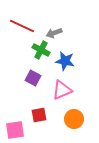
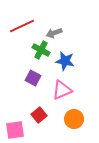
red line: rotated 50 degrees counterclockwise
red square: rotated 28 degrees counterclockwise
